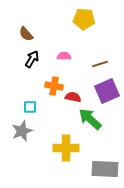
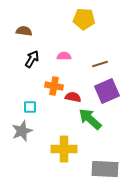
brown semicircle: moved 2 px left, 3 px up; rotated 140 degrees clockwise
yellow cross: moved 2 px left, 1 px down
